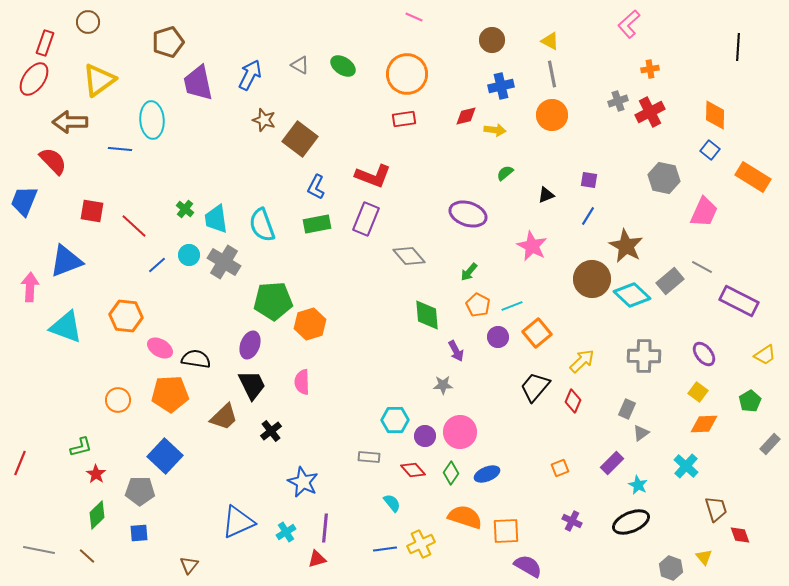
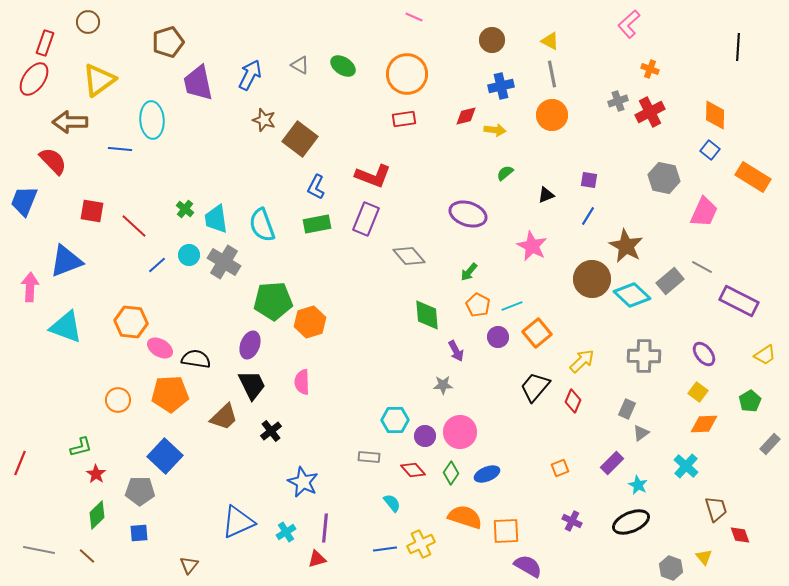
orange cross at (650, 69): rotated 30 degrees clockwise
orange hexagon at (126, 316): moved 5 px right, 6 px down
orange hexagon at (310, 324): moved 2 px up
